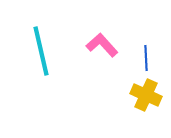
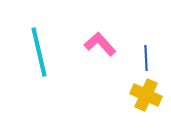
pink L-shape: moved 2 px left, 1 px up
cyan line: moved 2 px left, 1 px down
